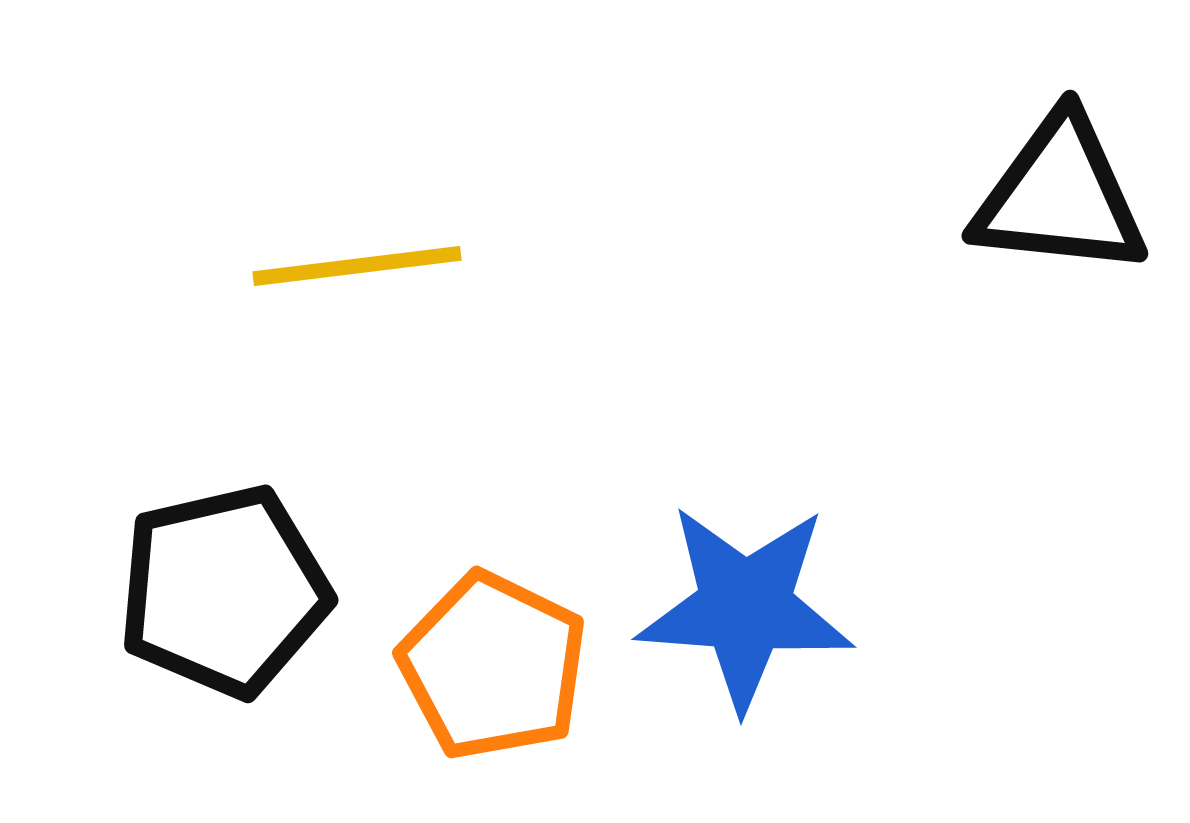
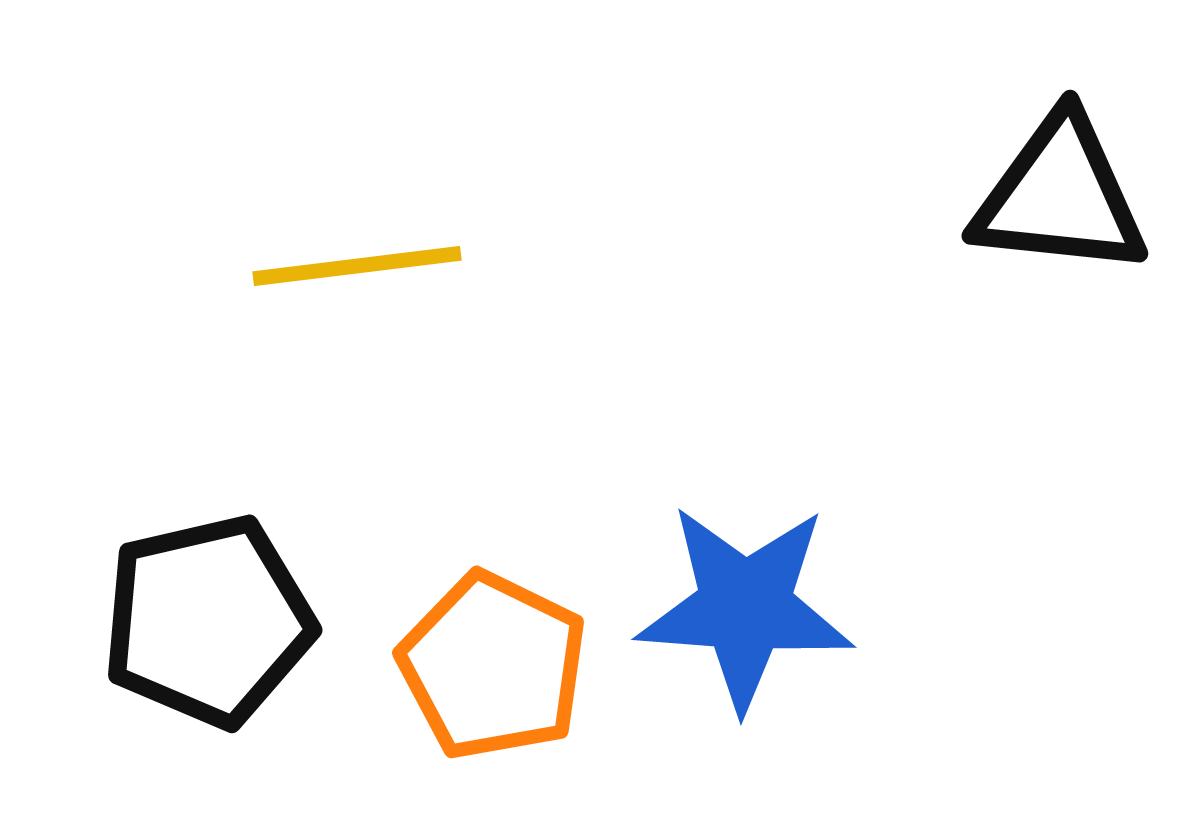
black pentagon: moved 16 px left, 30 px down
